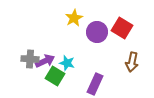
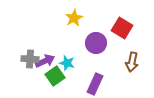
purple circle: moved 1 px left, 11 px down
green square: rotated 24 degrees clockwise
